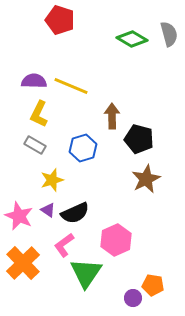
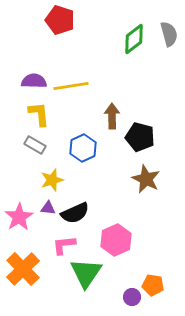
green diamond: moved 2 px right; rotated 68 degrees counterclockwise
yellow line: rotated 32 degrees counterclockwise
yellow L-shape: rotated 148 degrees clockwise
black pentagon: moved 1 px right, 2 px up
blue hexagon: rotated 8 degrees counterclockwise
brown star: rotated 20 degrees counterclockwise
purple triangle: moved 2 px up; rotated 28 degrees counterclockwise
pink star: moved 1 px down; rotated 16 degrees clockwise
pink L-shape: rotated 30 degrees clockwise
orange cross: moved 6 px down
purple circle: moved 1 px left, 1 px up
